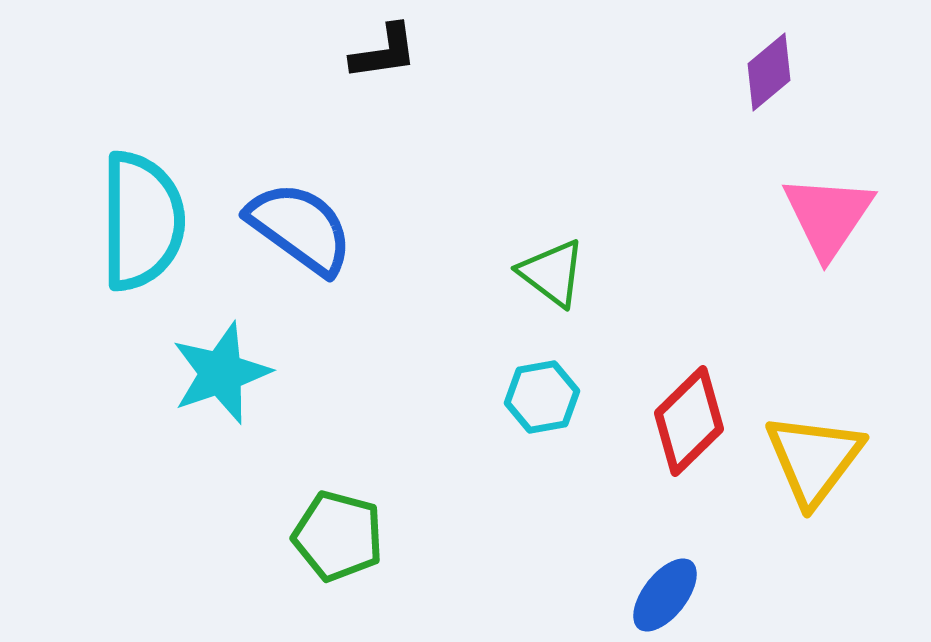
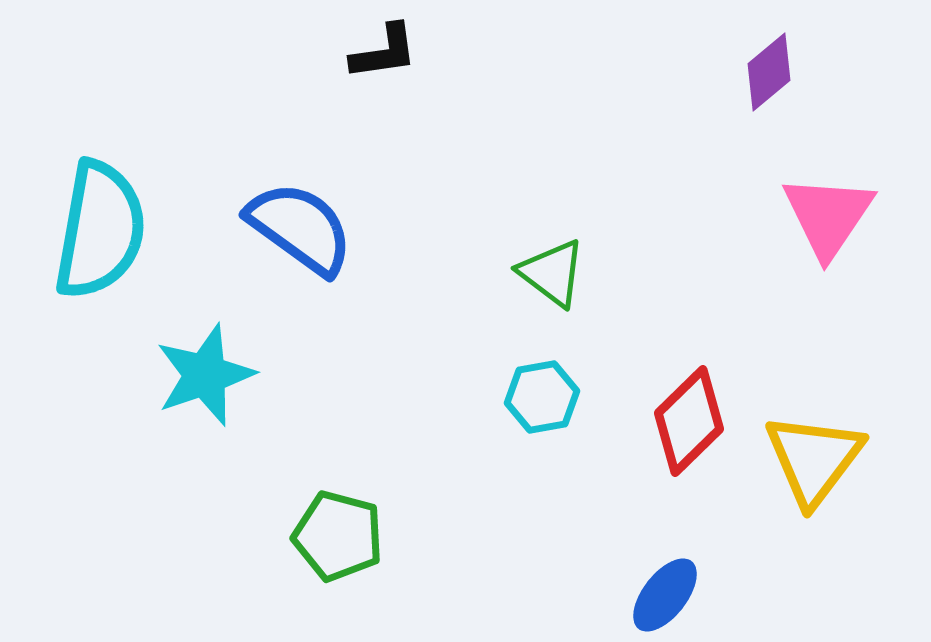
cyan semicircle: moved 42 px left, 9 px down; rotated 10 degrees clockwise
cyan star: moved 16 px left, 2 px down
